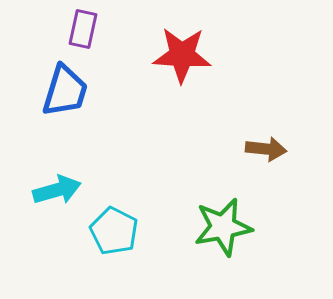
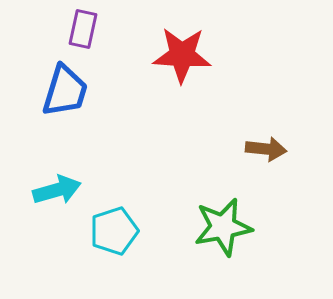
cyan pentagon: rotated 27 degrees clockwise
